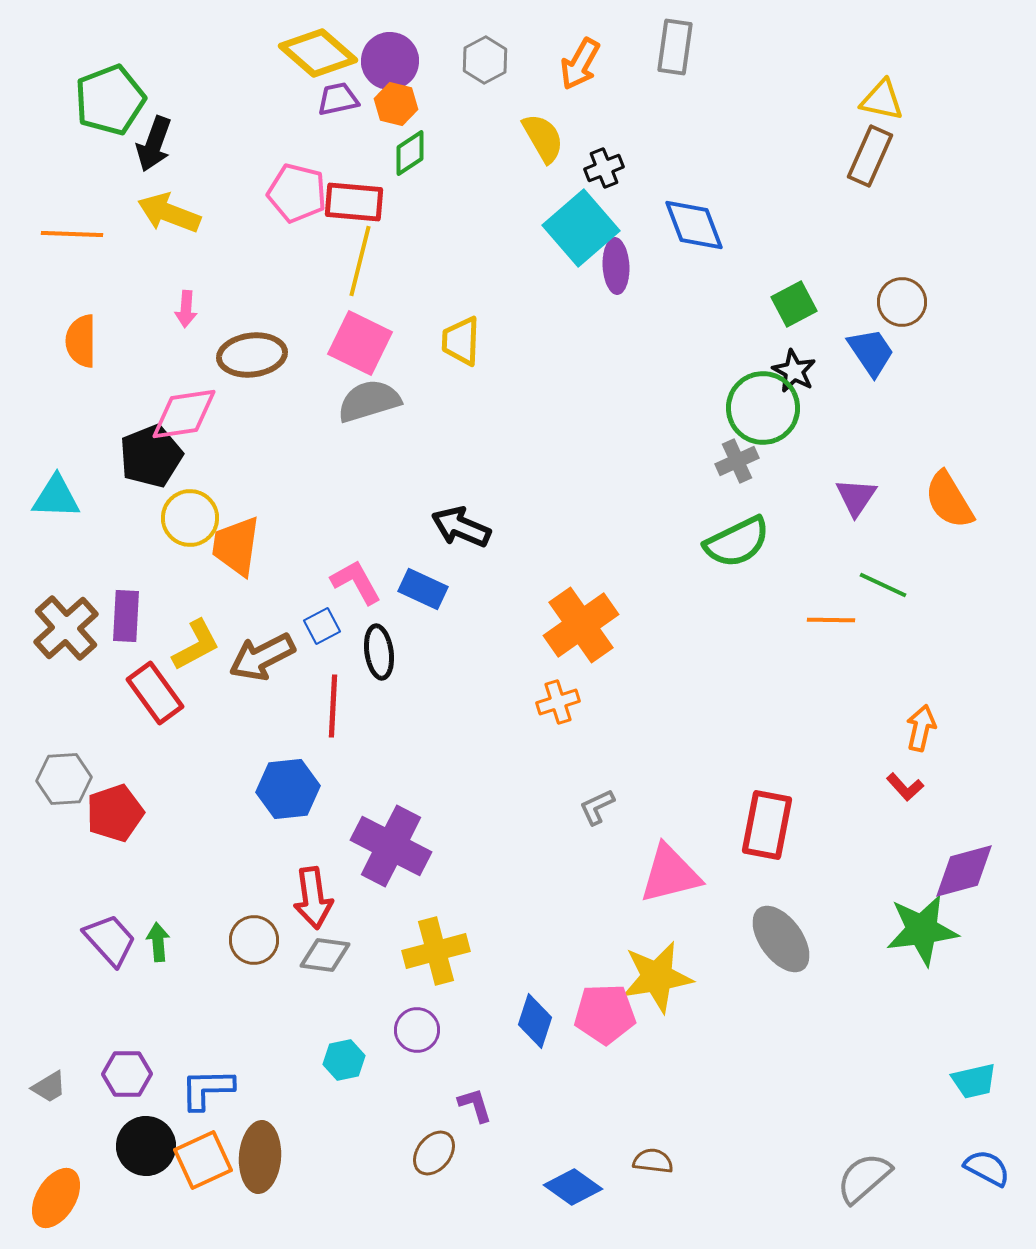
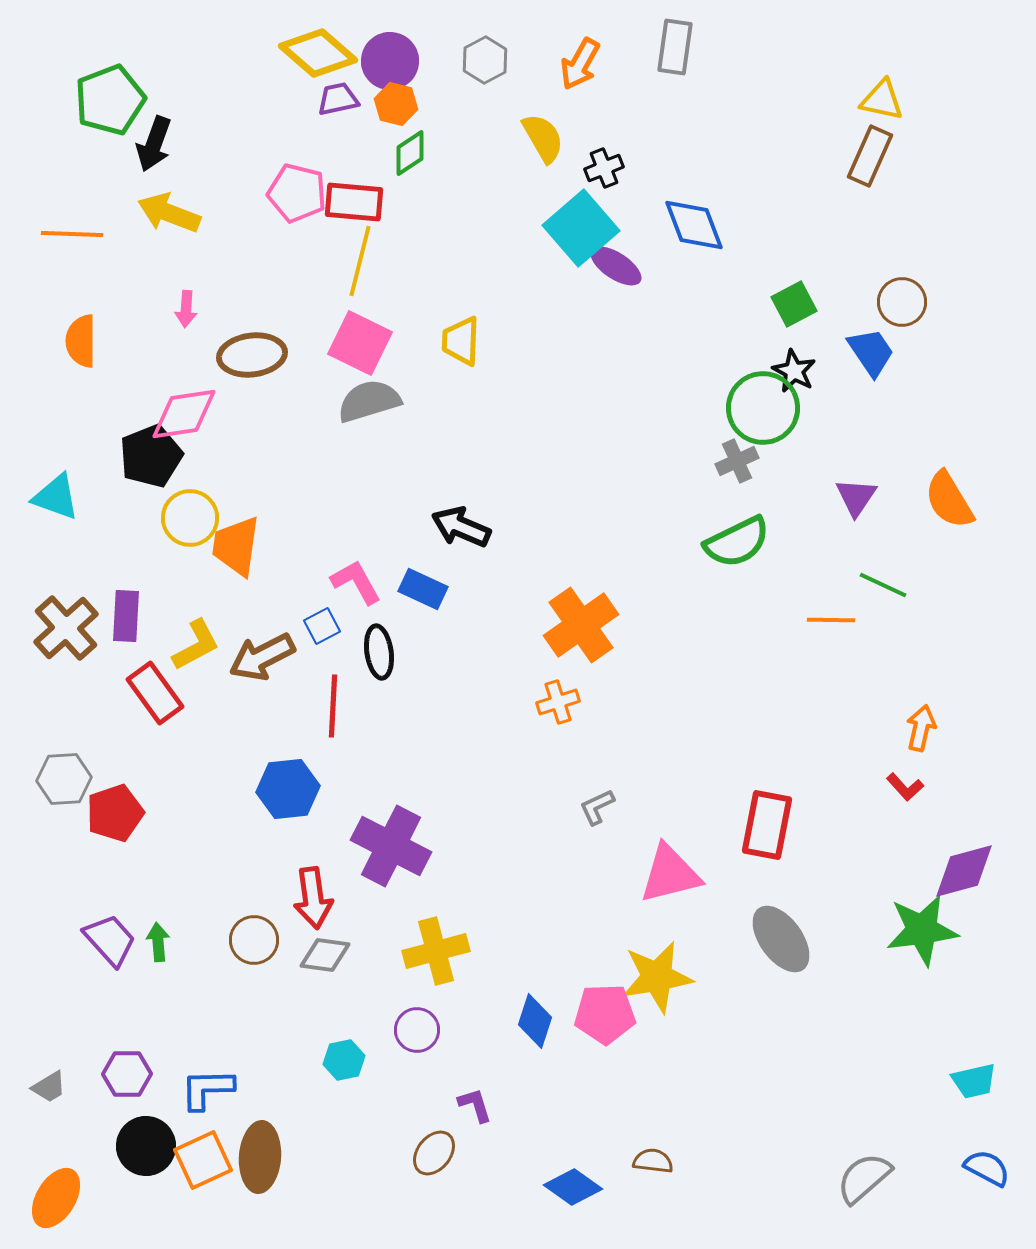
purple ellipse at (616, 266): rotated 54 degrees counterclockwise
cyan triangle at (56, 497): rotated 18 degrees clockwise
